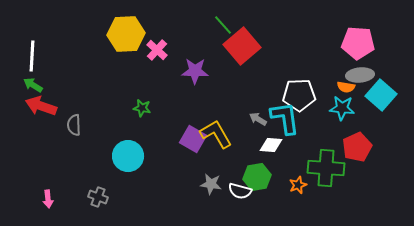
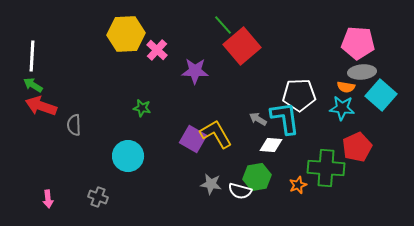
gray ellipse: moved 2 px right, 3 px up
